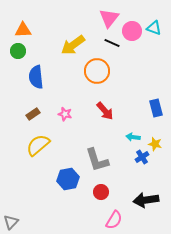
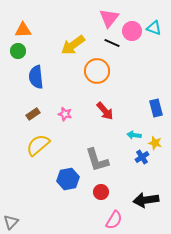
cyan arrow: moved 1 px right, 2 px up
yellow star: moved 1 px up
